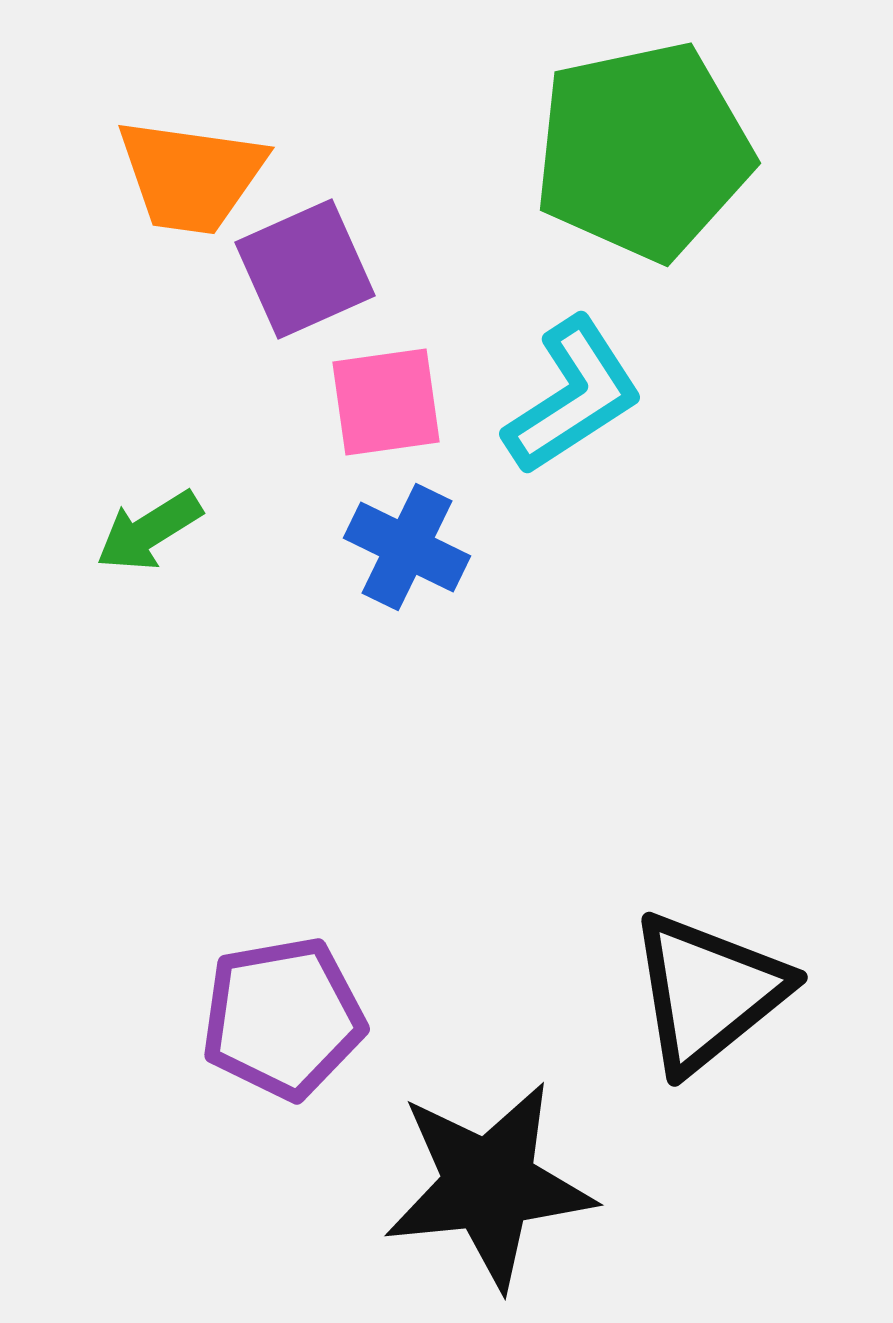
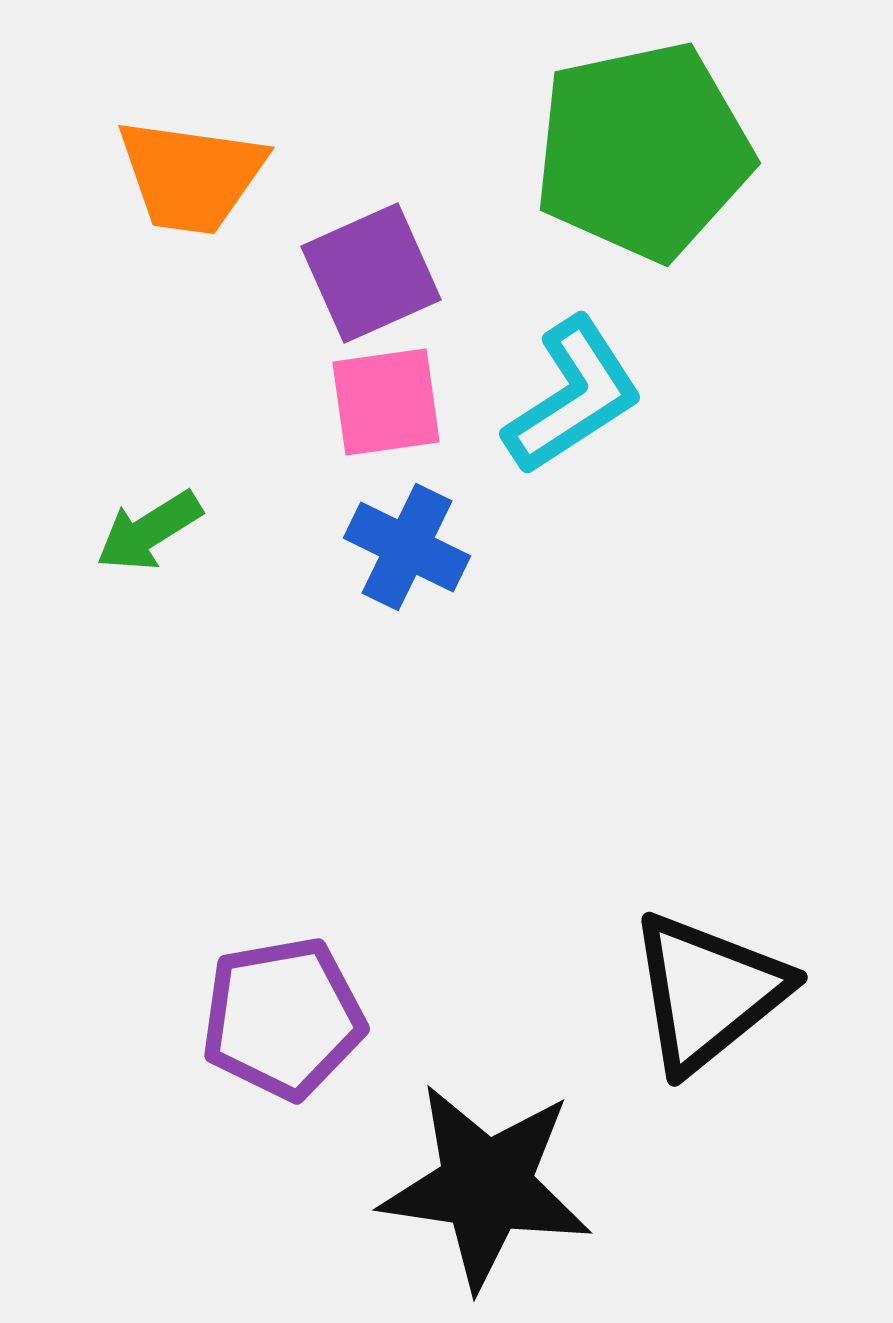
purple square: moved 66 px right, 4 px down
black star: moved 3 px left, 1 px down; rotated 14 degrees clockwise
